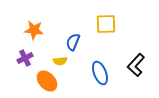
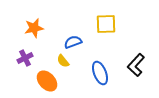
orange star: moved 2 px up; rotated 18 degrees counterclockwise
blue semicircle: rotated 48 degrees clockwise
yellow semicircle: moved 3 px right; rotated 56 degrees clockwise
